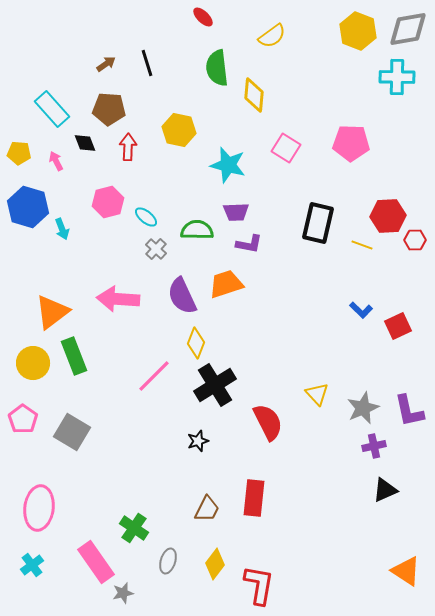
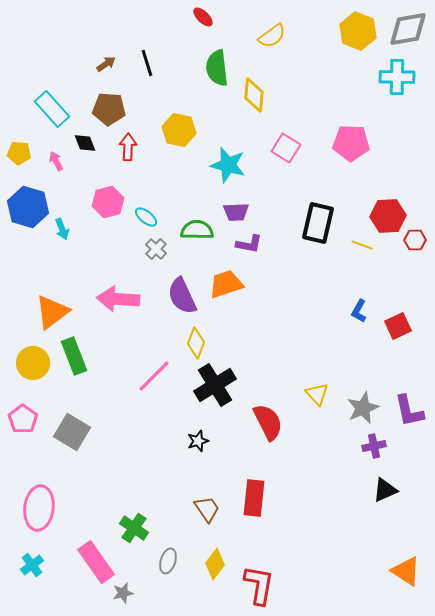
blue L-shape at (361, 310): moved 2 px left, 1 px down; rotated 75 degrees clockwise
brown trapezoid at (207, 509): rotated 60 degrees counterclockwise
